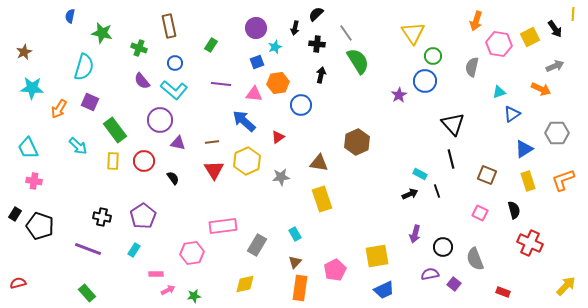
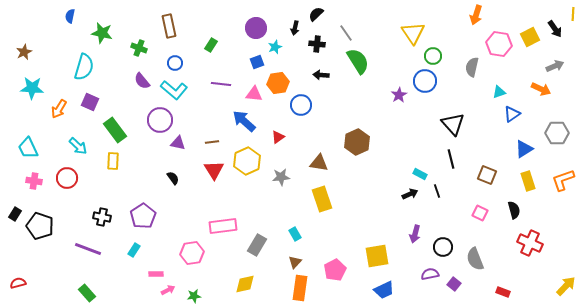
orange arrow at (476, 21): moved 6 px up
black arrow at (321, 75): rotated 98 degrees counterclockwise
red circle at (144, 161): moved 77 px left, 17 px down
